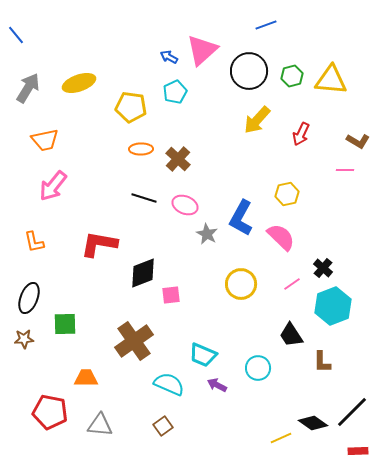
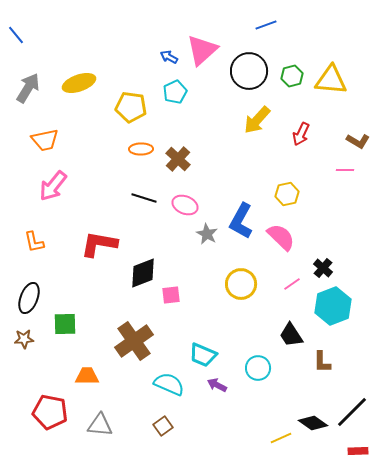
blue L-shape at (241, 218): moved 3 px down
orange trapezoid at (86, 378): moved 1 px right, 2 px up
